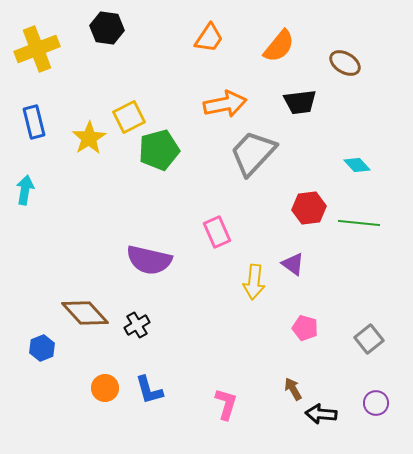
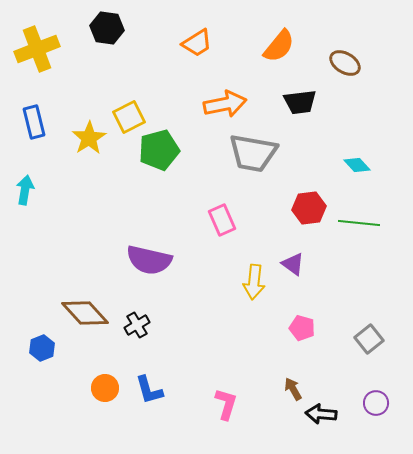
orange trapezoid: moved 12 px left, 5 px down; rotated 24 degrees clockwise
gray trapezoid: rotated 123 degrees counterclockwise
pink rectangle: moved 5 px right, 12 px up
pink pentagon: moved 3 px left
